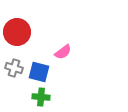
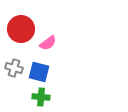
red circle: moved 4 px right, 3 px up
pink semicircle: moved 15 px left, 9 px up
